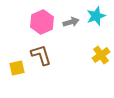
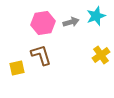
pink hexagon: moved 1 px right, 1 px down; rotated 15 degrees clockwise
